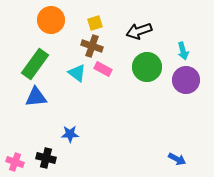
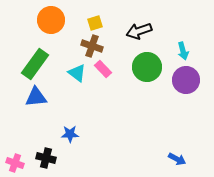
pink rectangle: rotated 18 degrees clockwise
pink cross: moved 1 px down
